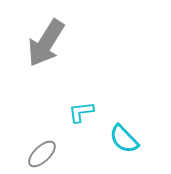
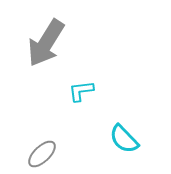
cyan L-shape: moved 21 px up
